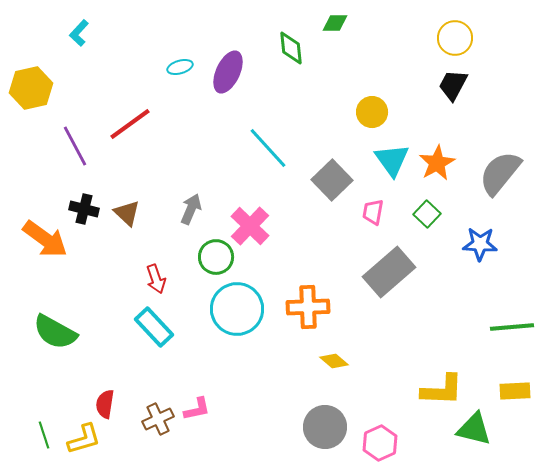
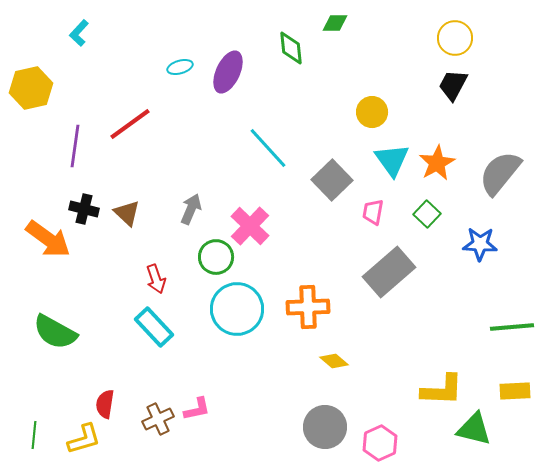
purple line at (75, 146): rotated 36 degrees clockwise
orange arrow at (45, 239): moved 3 px right
green line at (44, 435): moved 10 px left; rotated 24 degrees clockwise
